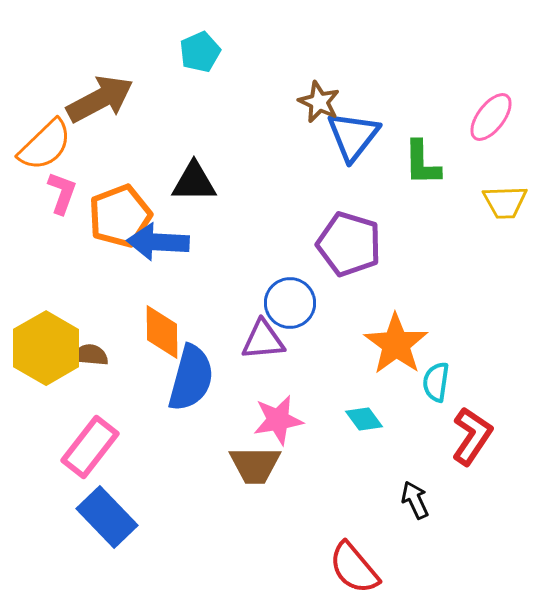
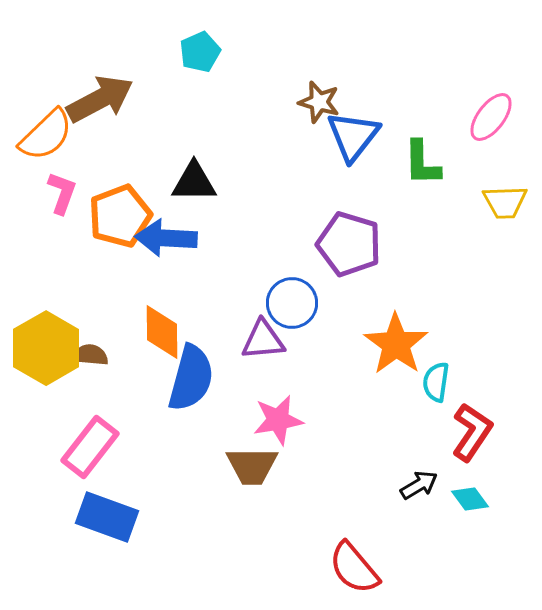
brown star: rotated 9 degrees counterclockwise
orange semicircle: moved 1 px right, 10 px up
blue arrow: moved 8 px right, 4 px up
blue circle: moved 2 px right
cyan diamond: moved 106 px right, 80 px down
red L-shape: moved 4 px up
brown trapezoid: moved 3 px left, 1 px down
black arrow: moved 4 px right, 15 px up; rotated 84 degrees clockwise
blue rectangle: rotated 26 degrees counterclockwise
